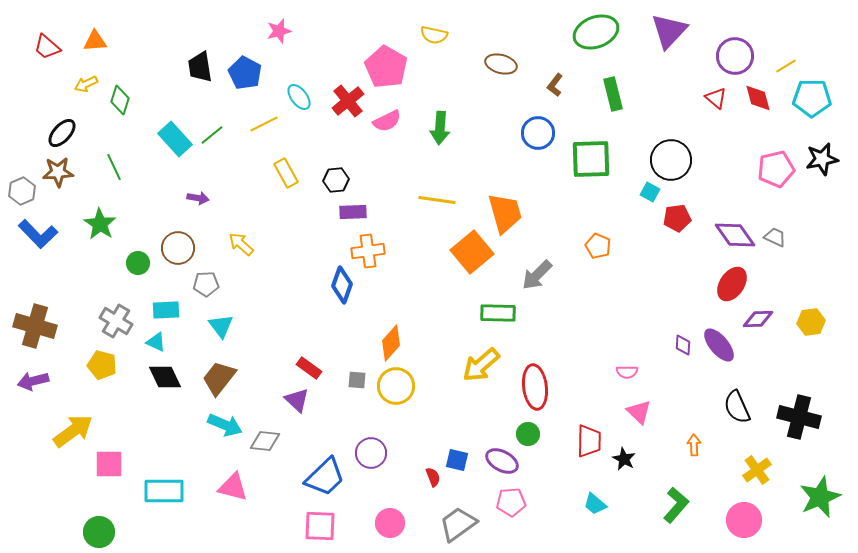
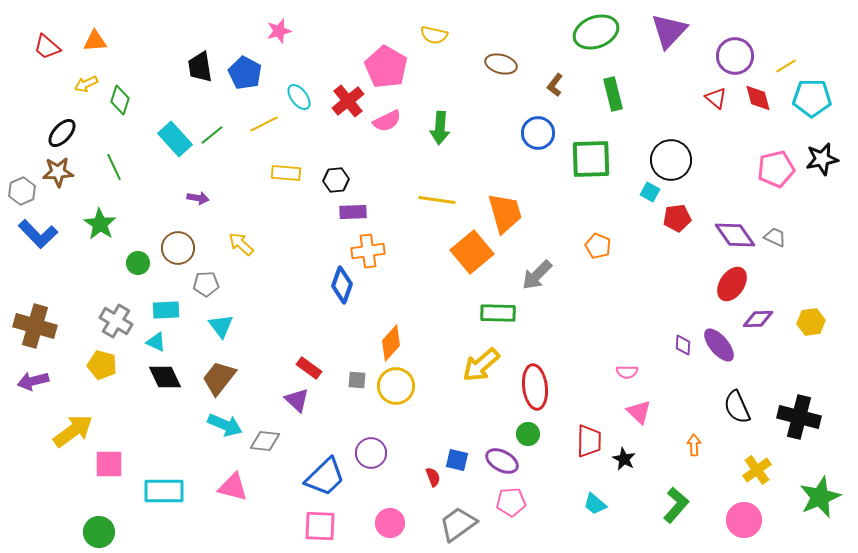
yellow rectangle at (286, 173): rotated 56 degrees counterclockwise
